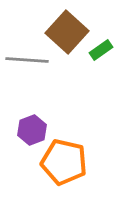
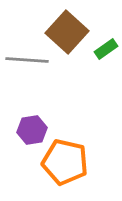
green rectangle: moved 5 px right, 1 px up
purple hexagon: rotated 12 degrees clockwise
orange pentagon: moved 1 px right
